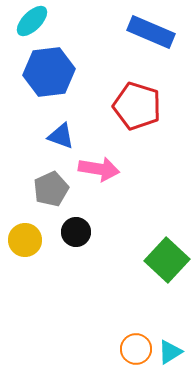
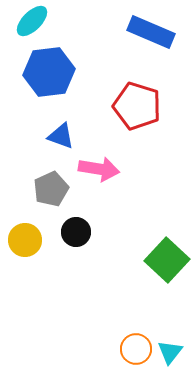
cyan triangle: rotated 20 degrees counterclockwise
